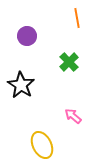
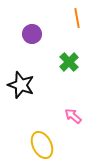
purple circle: moved 5 px right, 2 px up
black star: rotated 12 degrees counterclockwise
